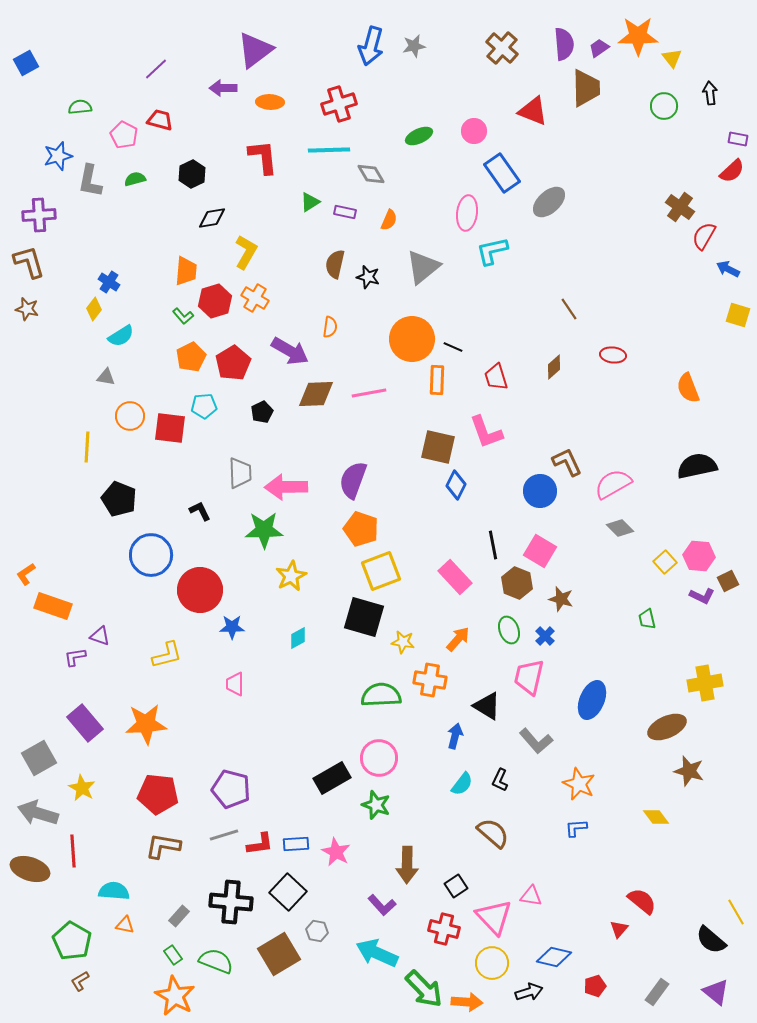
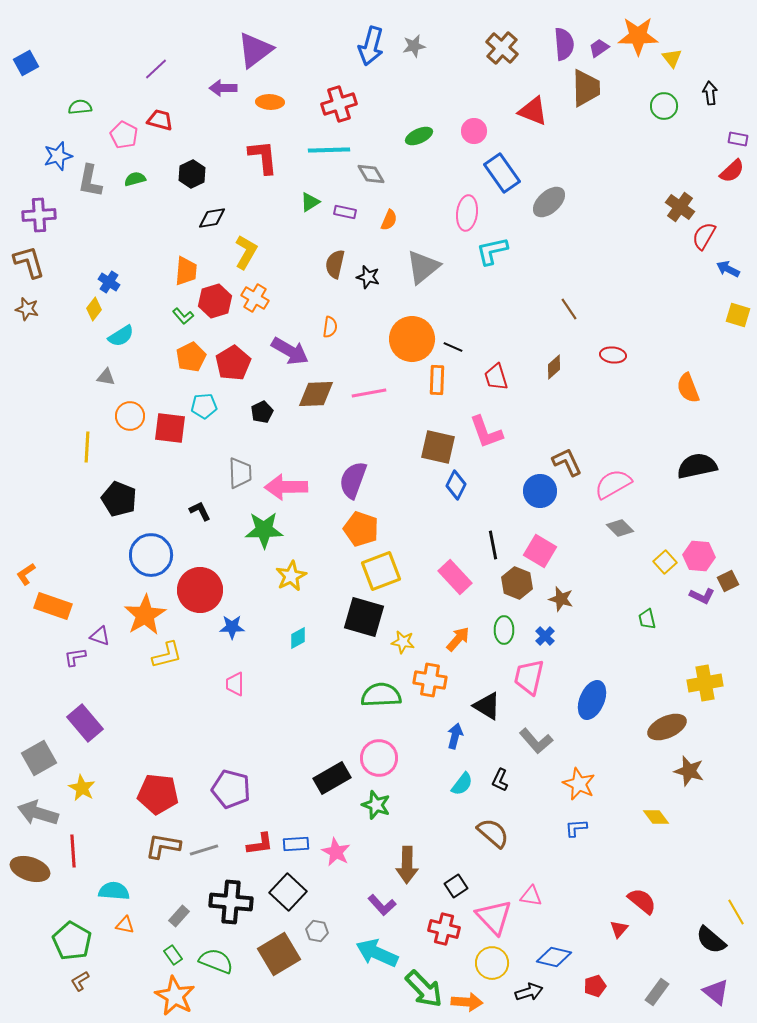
green ellipse at (509, 630): moved 5 px left; rotated 20 degrees clockwise
orange star at (146, 724): moved 1 px left, 109 px up; rotated 27 degrees counterclockwise
gray line at (224, 835): moved 20 px left, 15 px down
